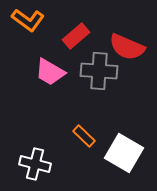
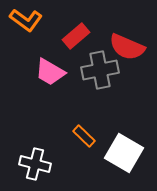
orange L-shape: moved 2 px left
gray cross: moved 1 px right, 1 px up; rotated 15 degrees counterclockwise
